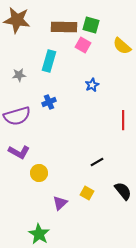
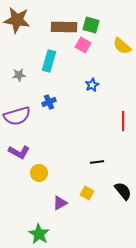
red line: moved 1 px down
black line: rotated 24 degrees clockwise
purple triangle: rotated 14 degrees clockwise
